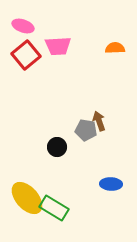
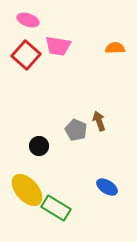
pink ellipse: moved 5 px right, 6 px up
pink trapezoid: rotated 12 degrees clockwise
red square: rotated 8 degrees counterclockwise
gray pentagon: moved 10 px left; rotated 15 degrees clockwise
black circle: moved 18 px left, 1 px up
blue ellipse: moved 4 px left, 3 px down; rotated 30 degrees clockwise
yellow ellipse: moved 8 px up
green rectangle: moved 2 px right
